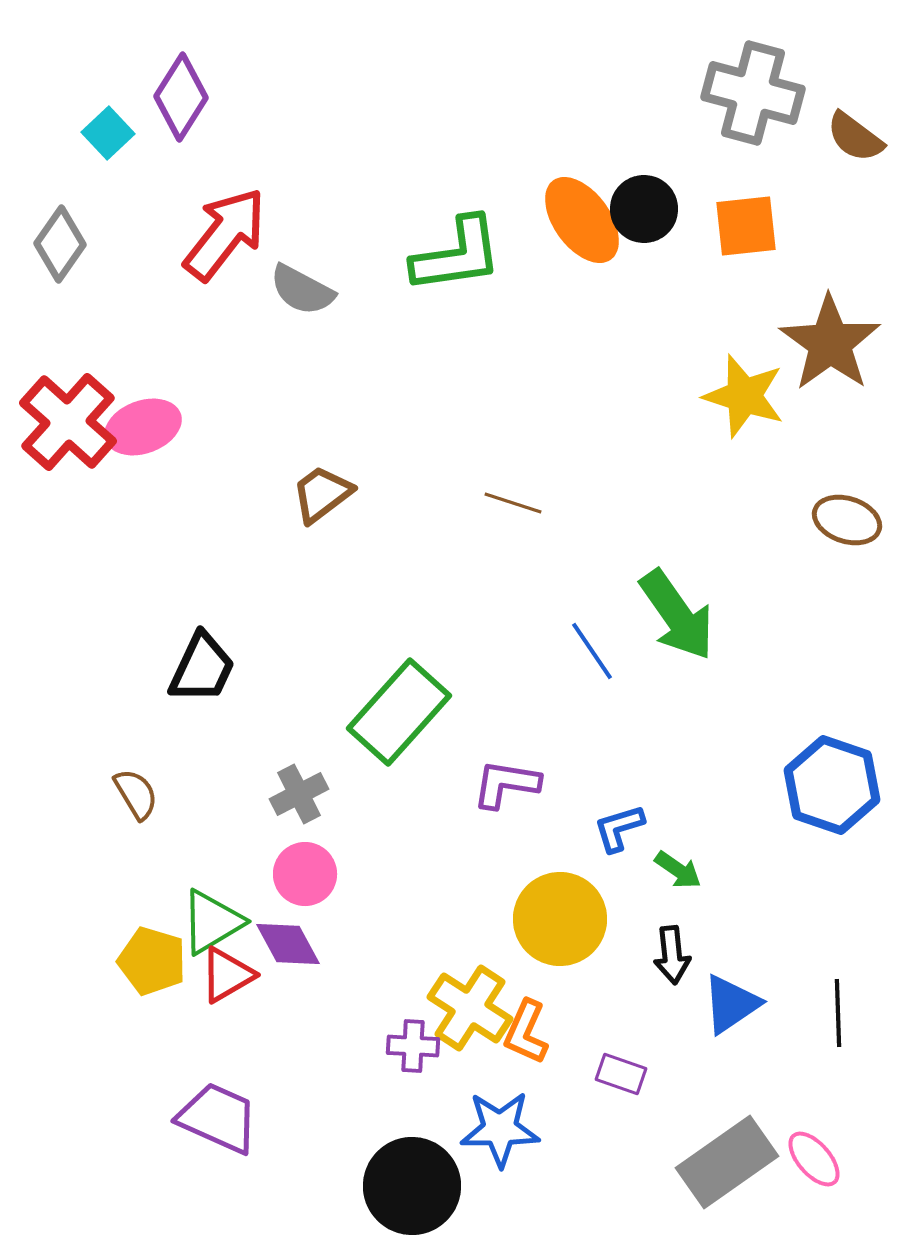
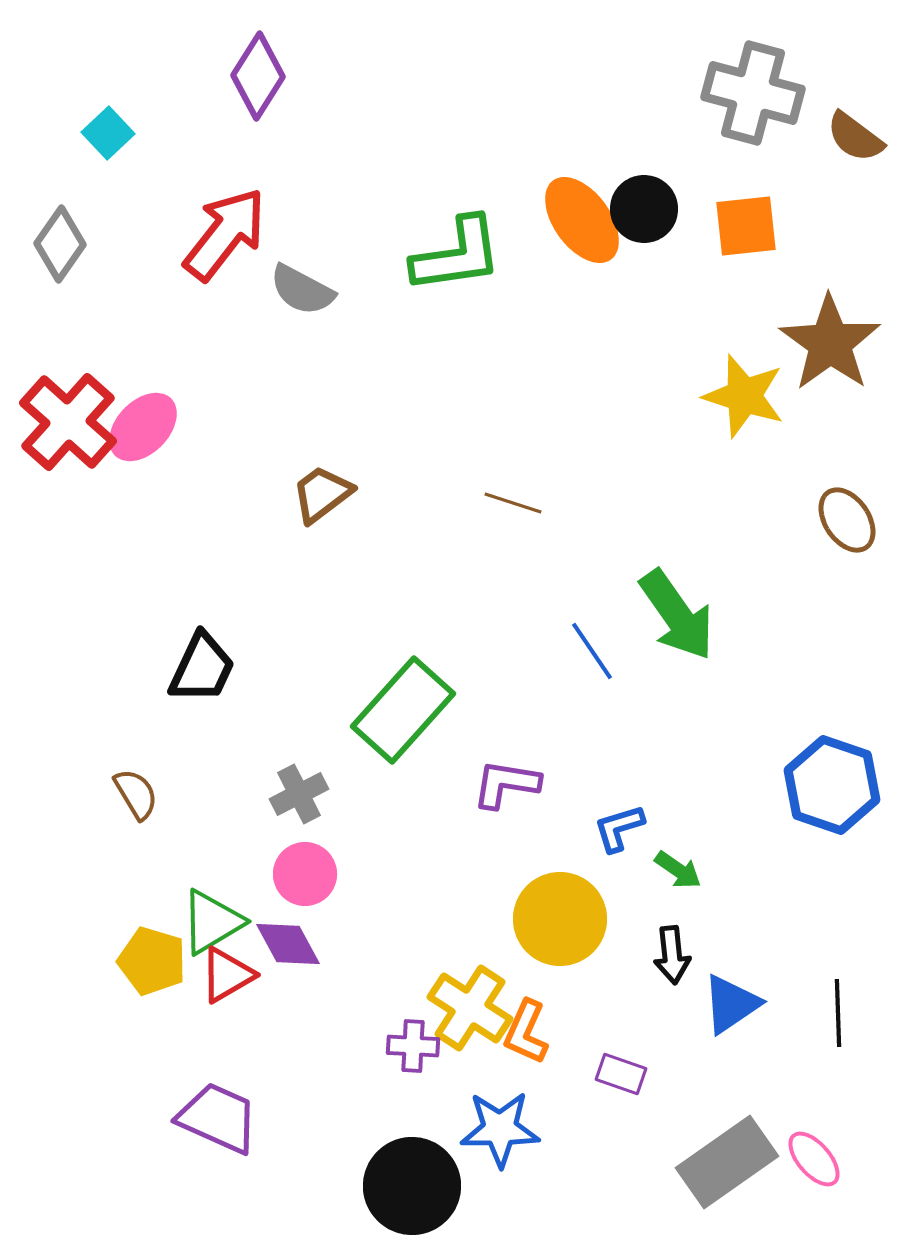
purple diamond at (181, 97): moved 77 px right, 21 px up
pink ellipse at (143, 427): rotated 26 degrees counterclockwise
brown ellipse at (847, 520): rotated 38 degrees clockwise
green rectangle at (399, 712): moved 4 px right, 2 px up
